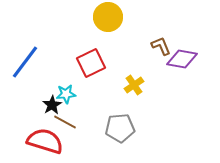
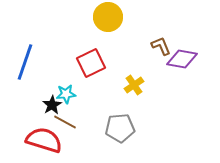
blue line: rotated 18 degrees counterclockwise
red semicircle: moved 1 px left, 1 px up
